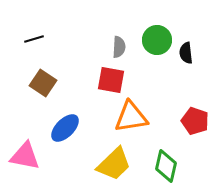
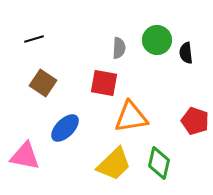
gray semicircle: moved 1 px down
red square: moved 7 px left, 3 px down
green diamond: moved 7 px left, 3 px up
